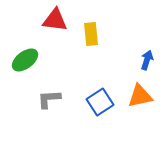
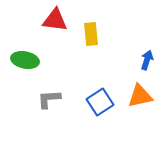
green ellipse: rotated 48 degrees clockwise
